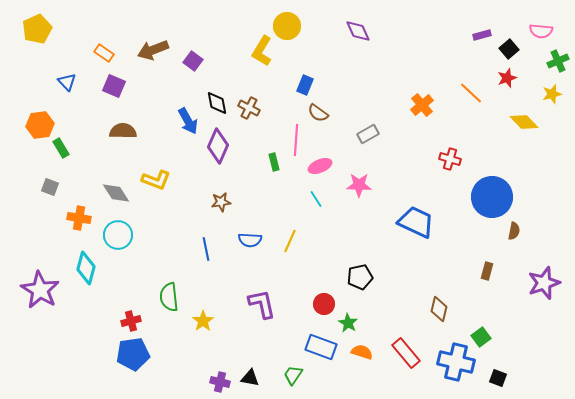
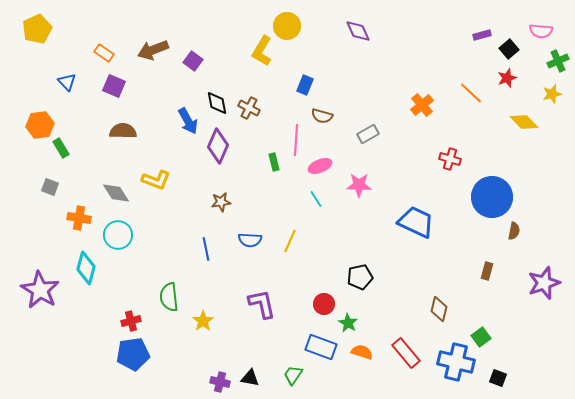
brown semicircle at (318, 113): moved 4 px right, 3 px down; rotated 20 degrees counterclockwise
